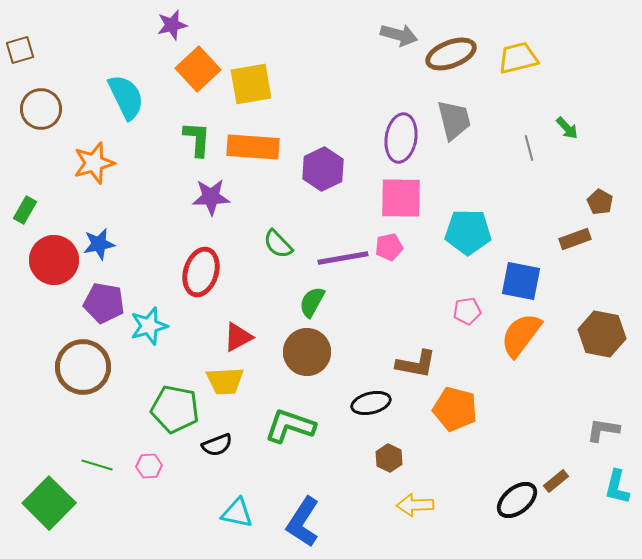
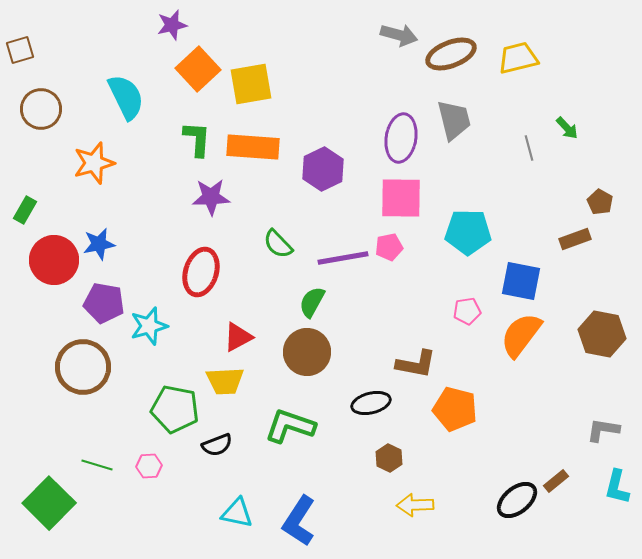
blue L-shape at (303, 522): moved 4 px left, 1 px up
